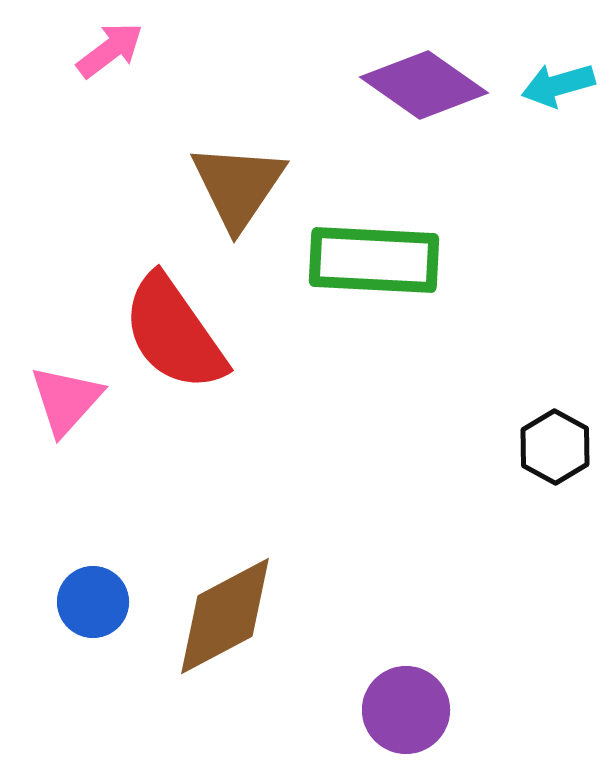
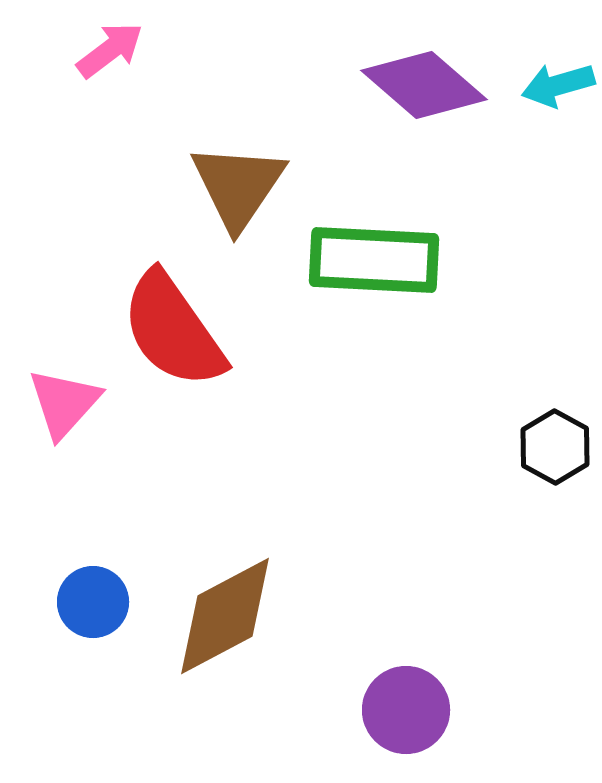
purple diamond: rotated 6 degrees clockwise
red semicircle: moved 1 px left, 3 px up
pink triangle: moved 2 px left, 3 px down
